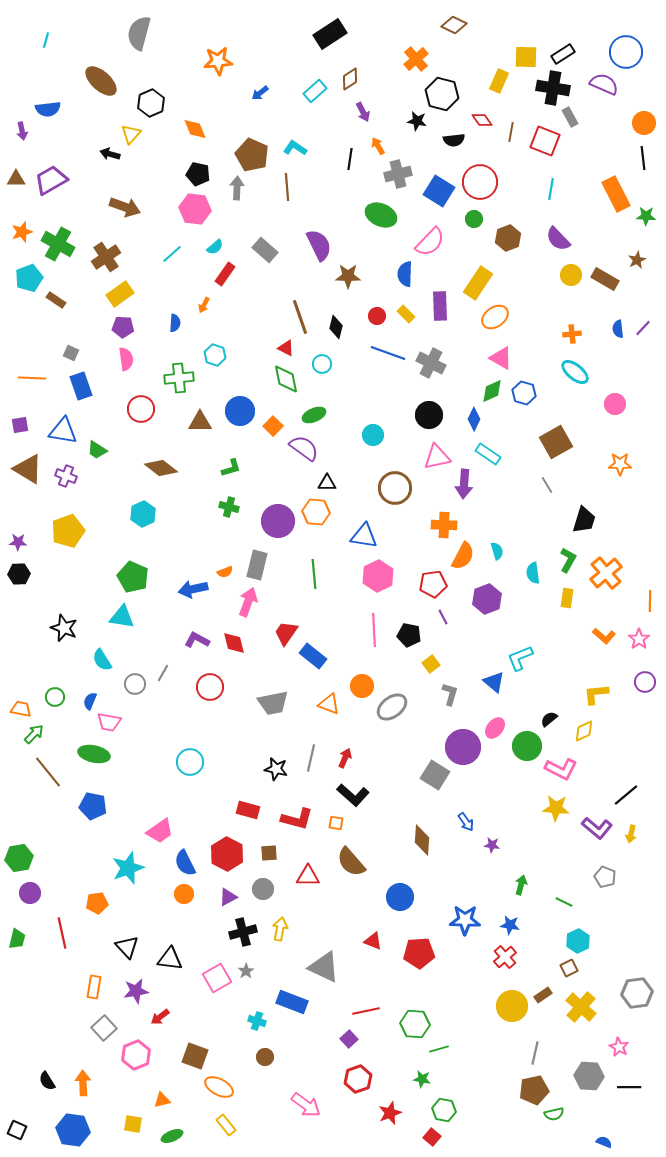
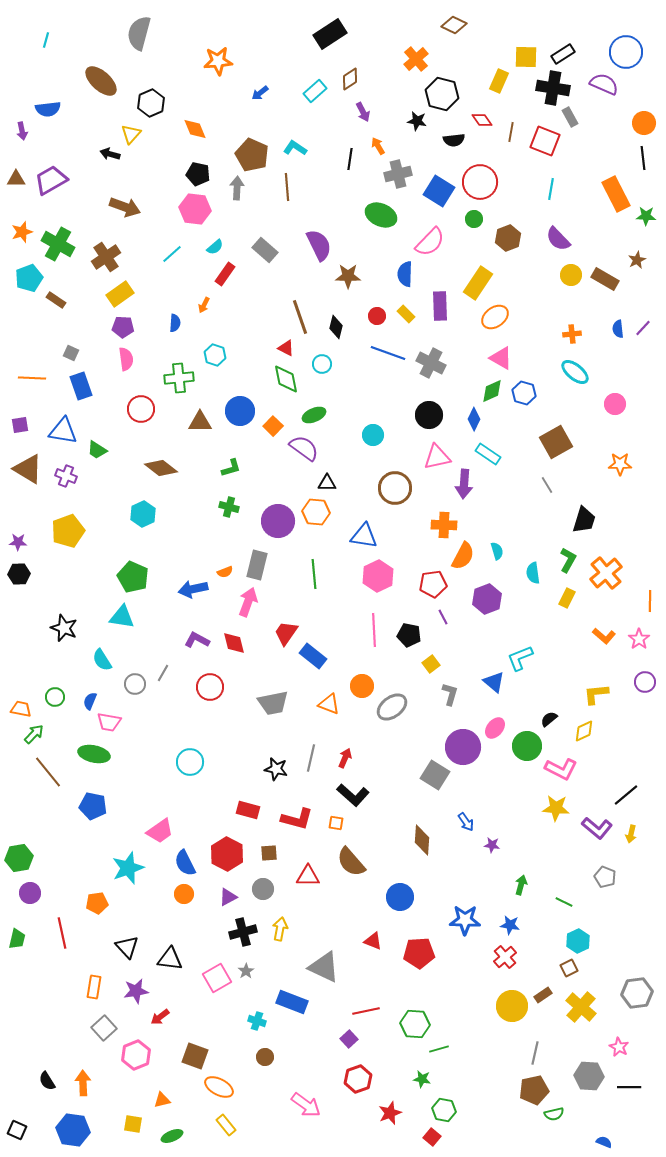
yellow rectangle at (567, 598): rotated 18 degrees clockwise
